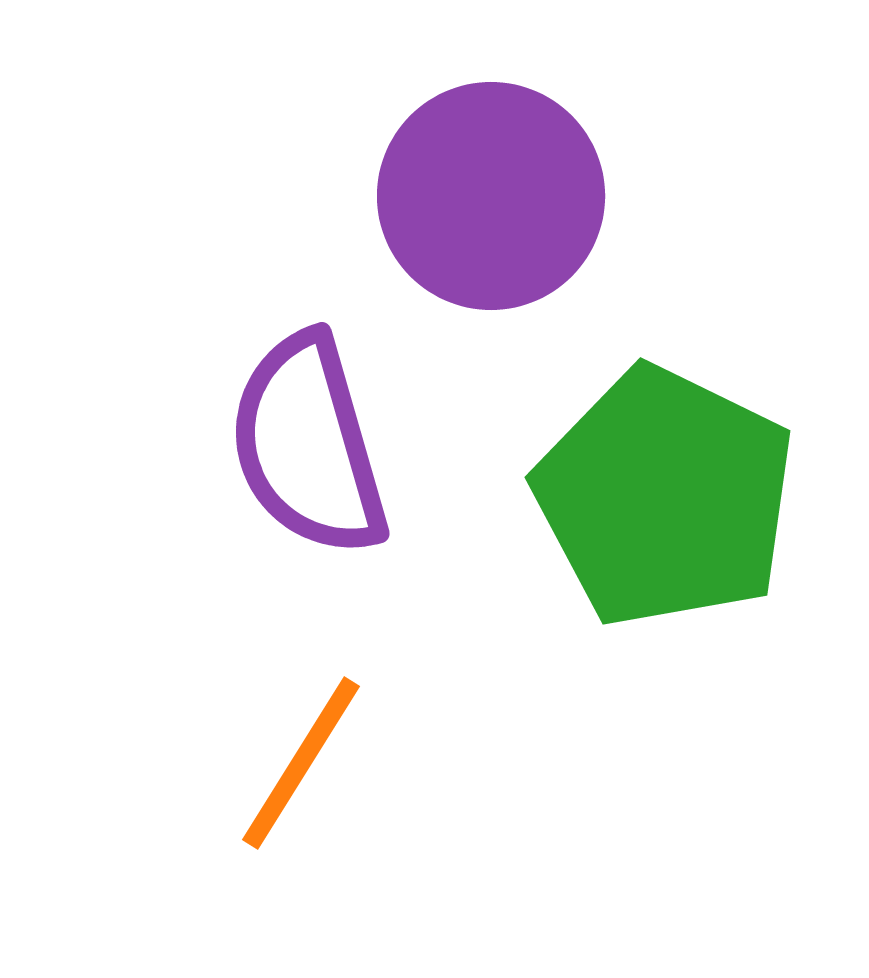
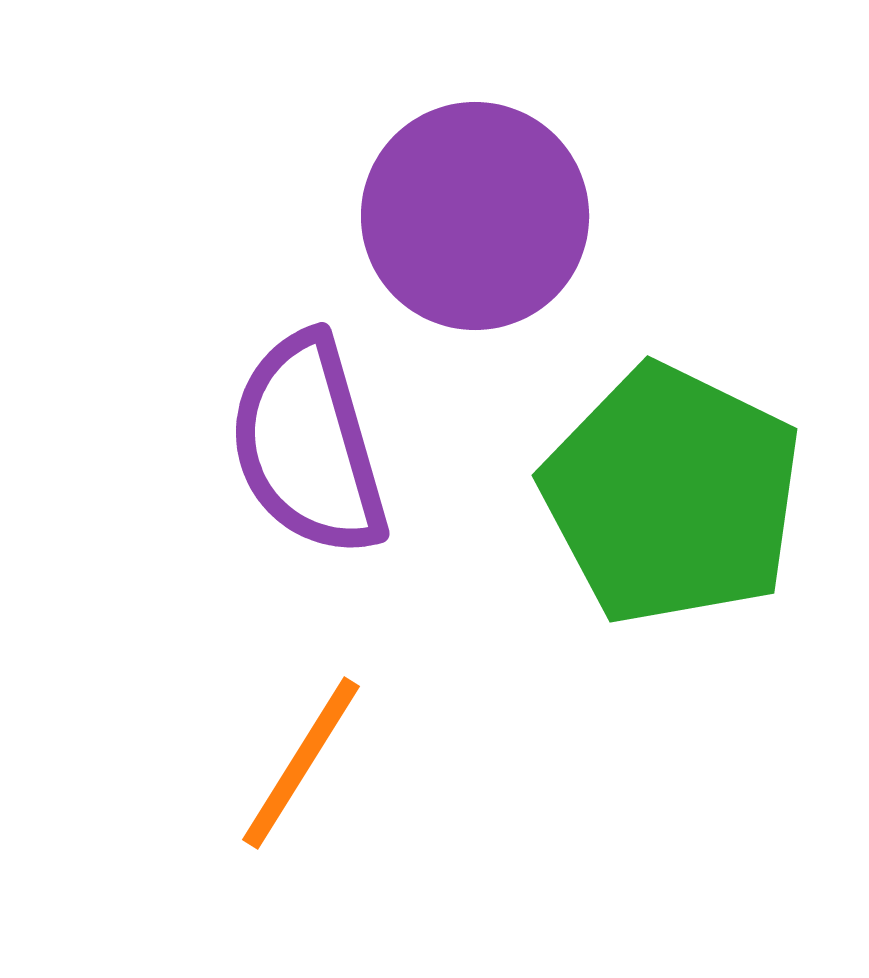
purple circle: moved 16 px left, 20 px down
green pentagon: moved 7 px right, 2 px up
